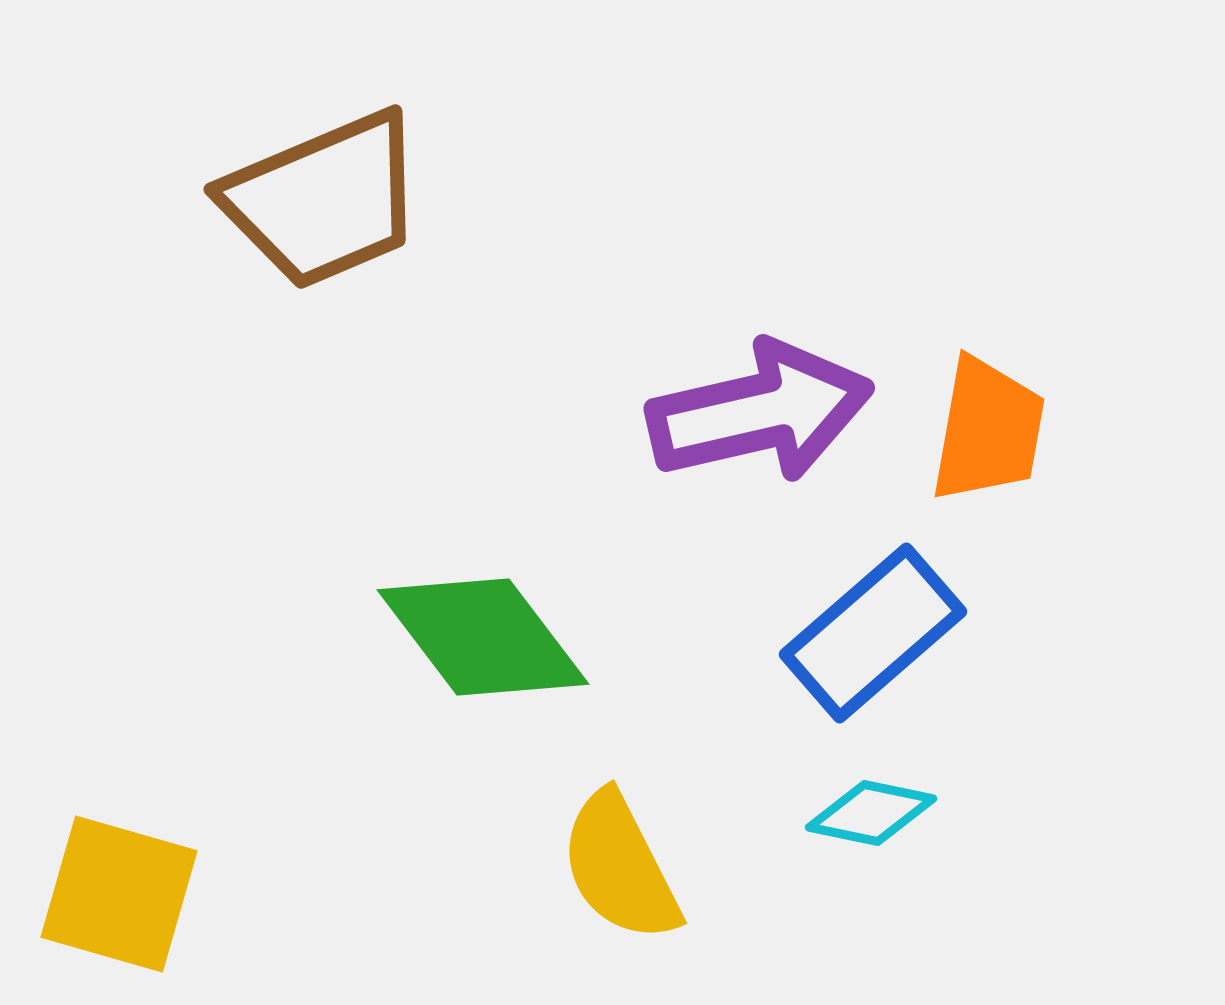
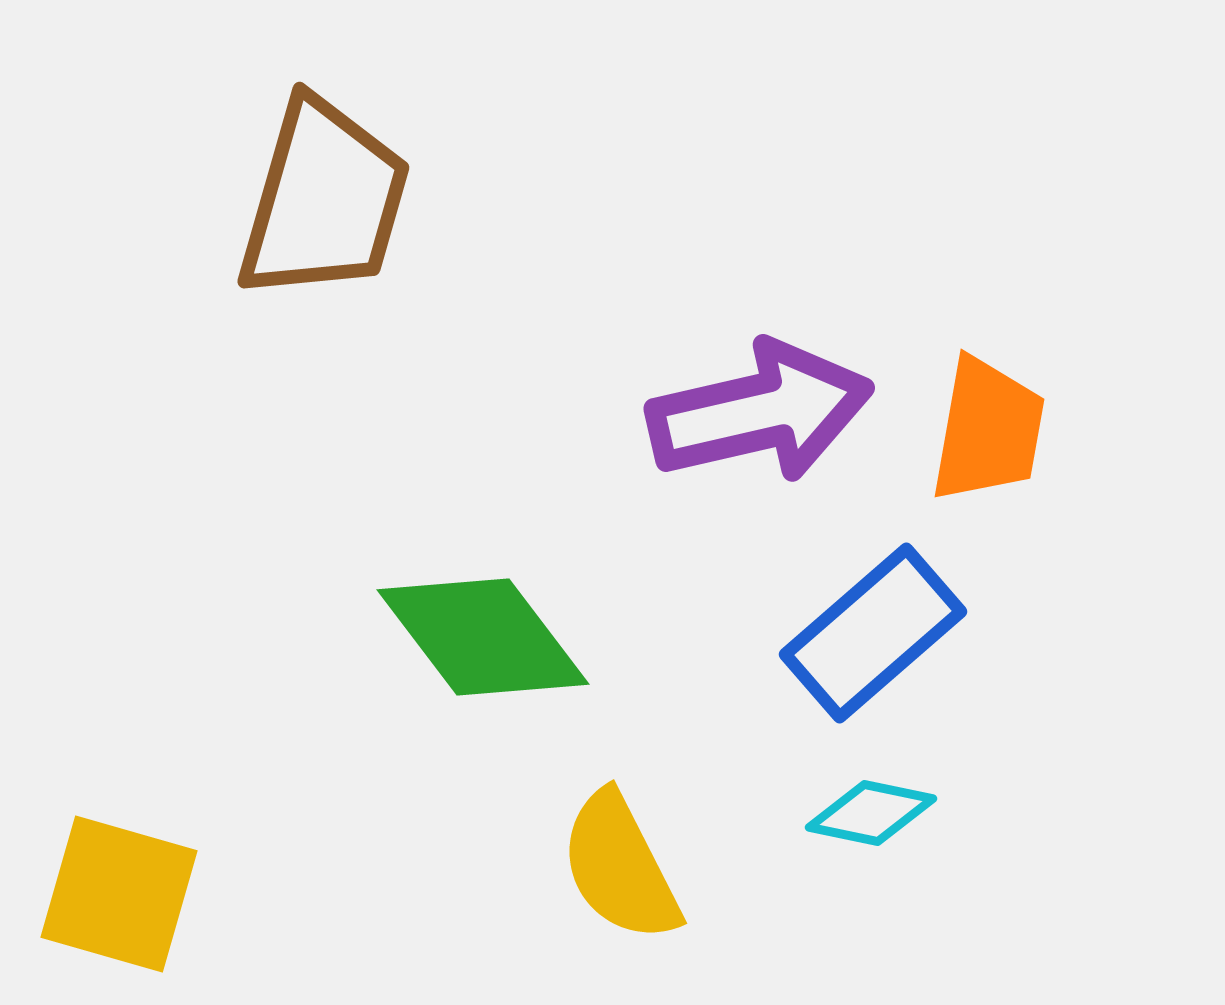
brown trapezoid: rotated 51 degrees counterclockwise
